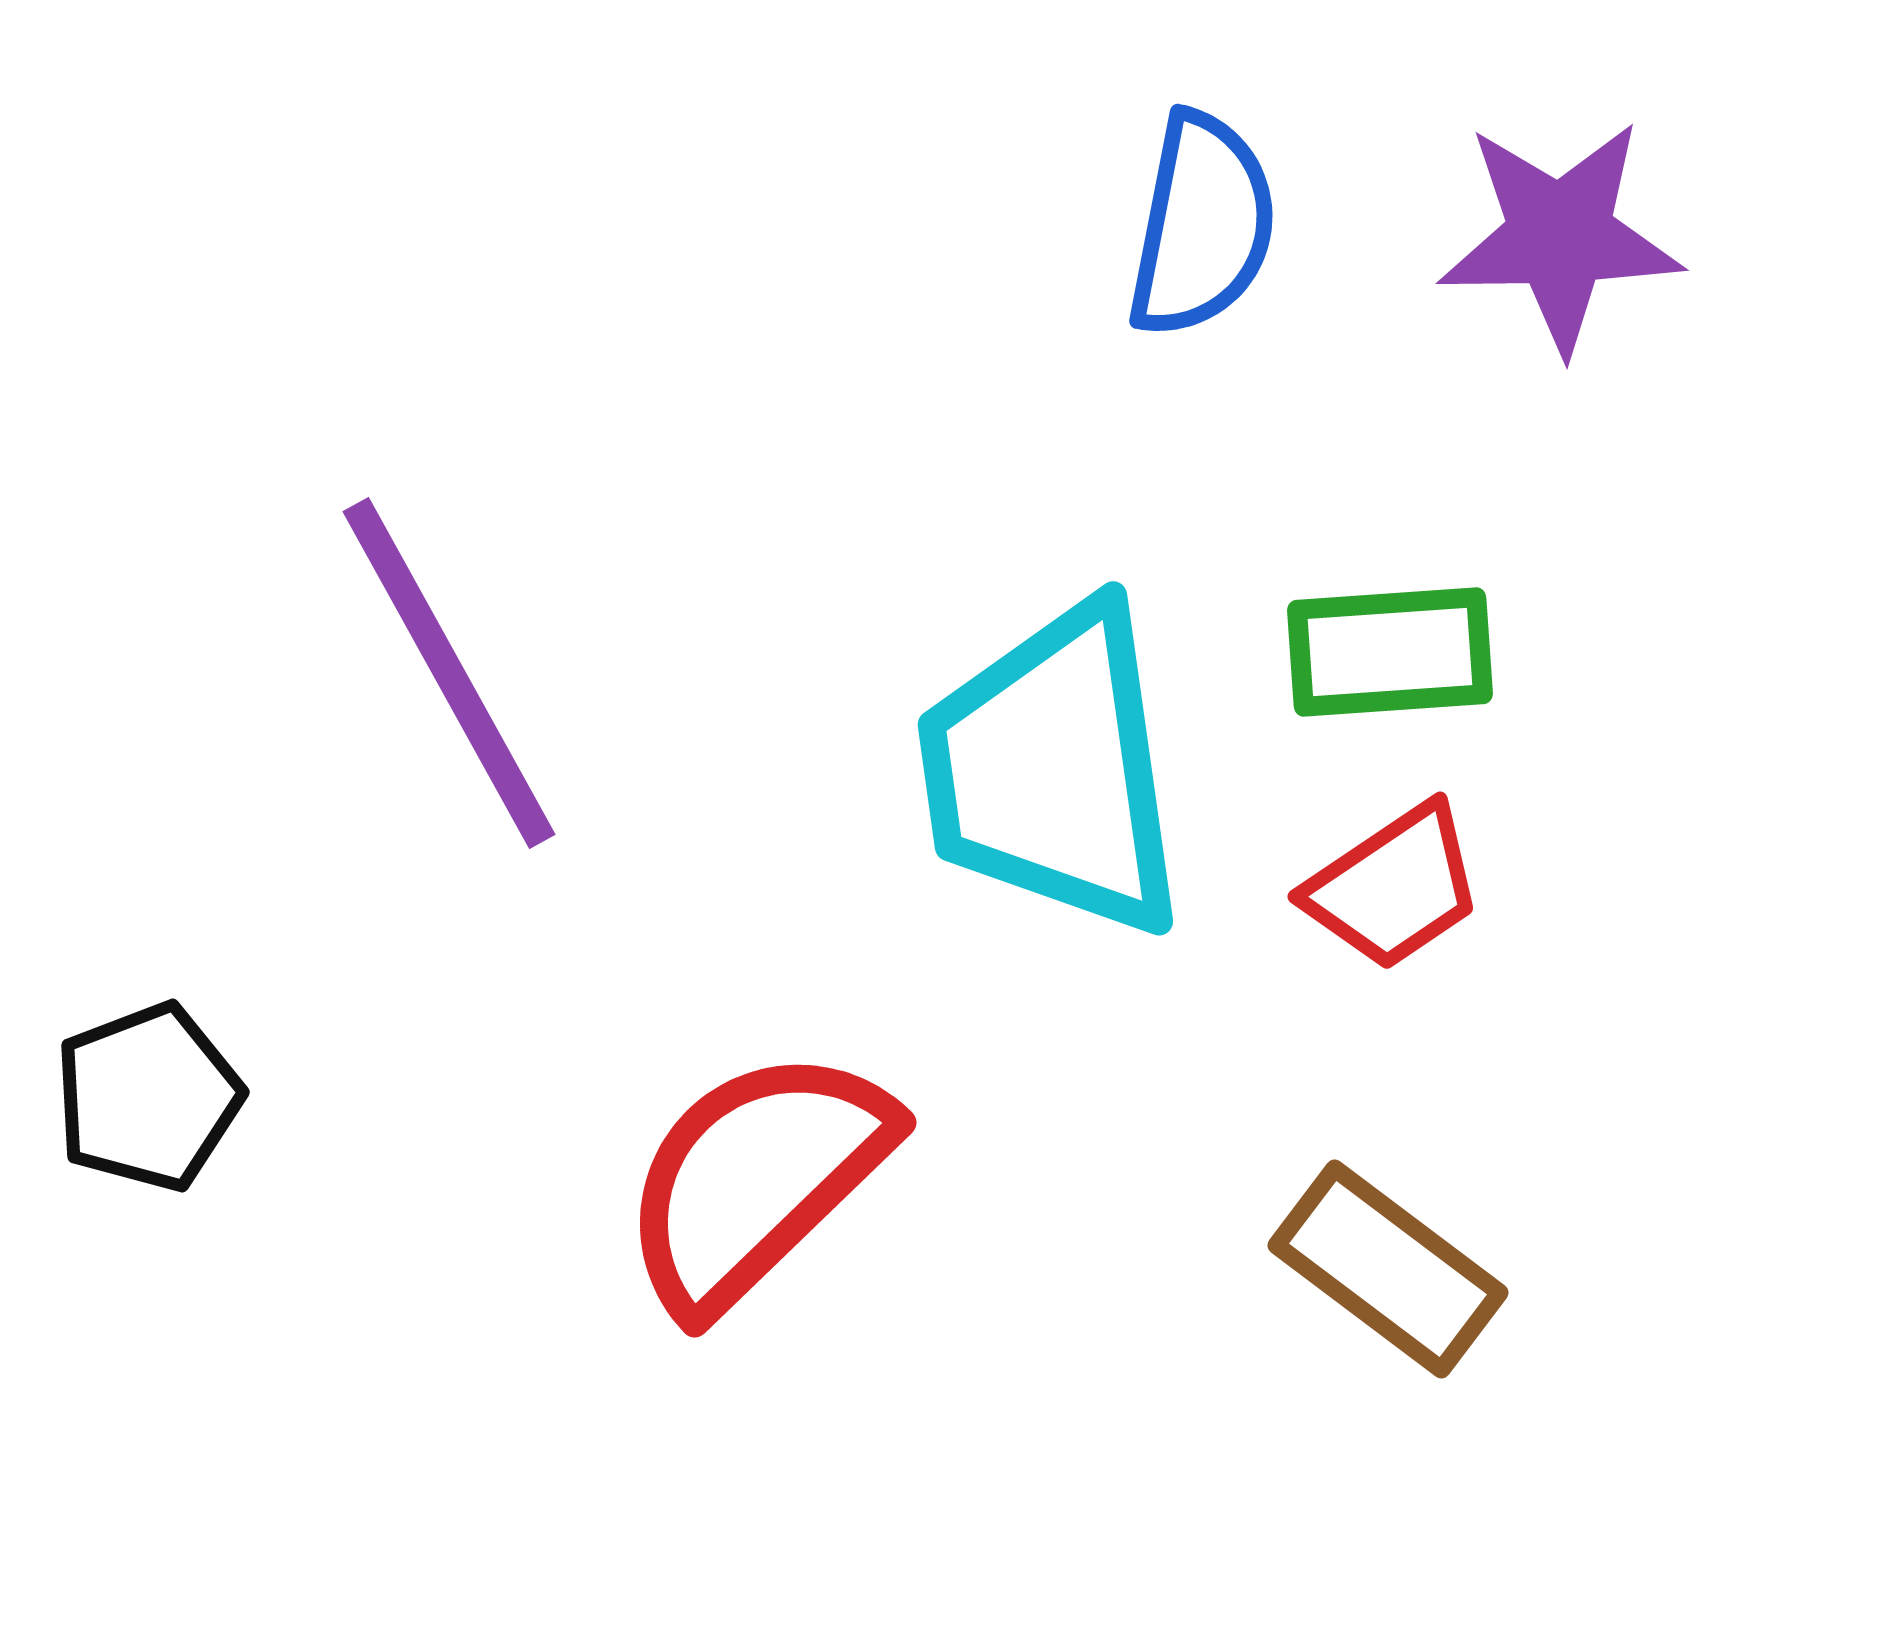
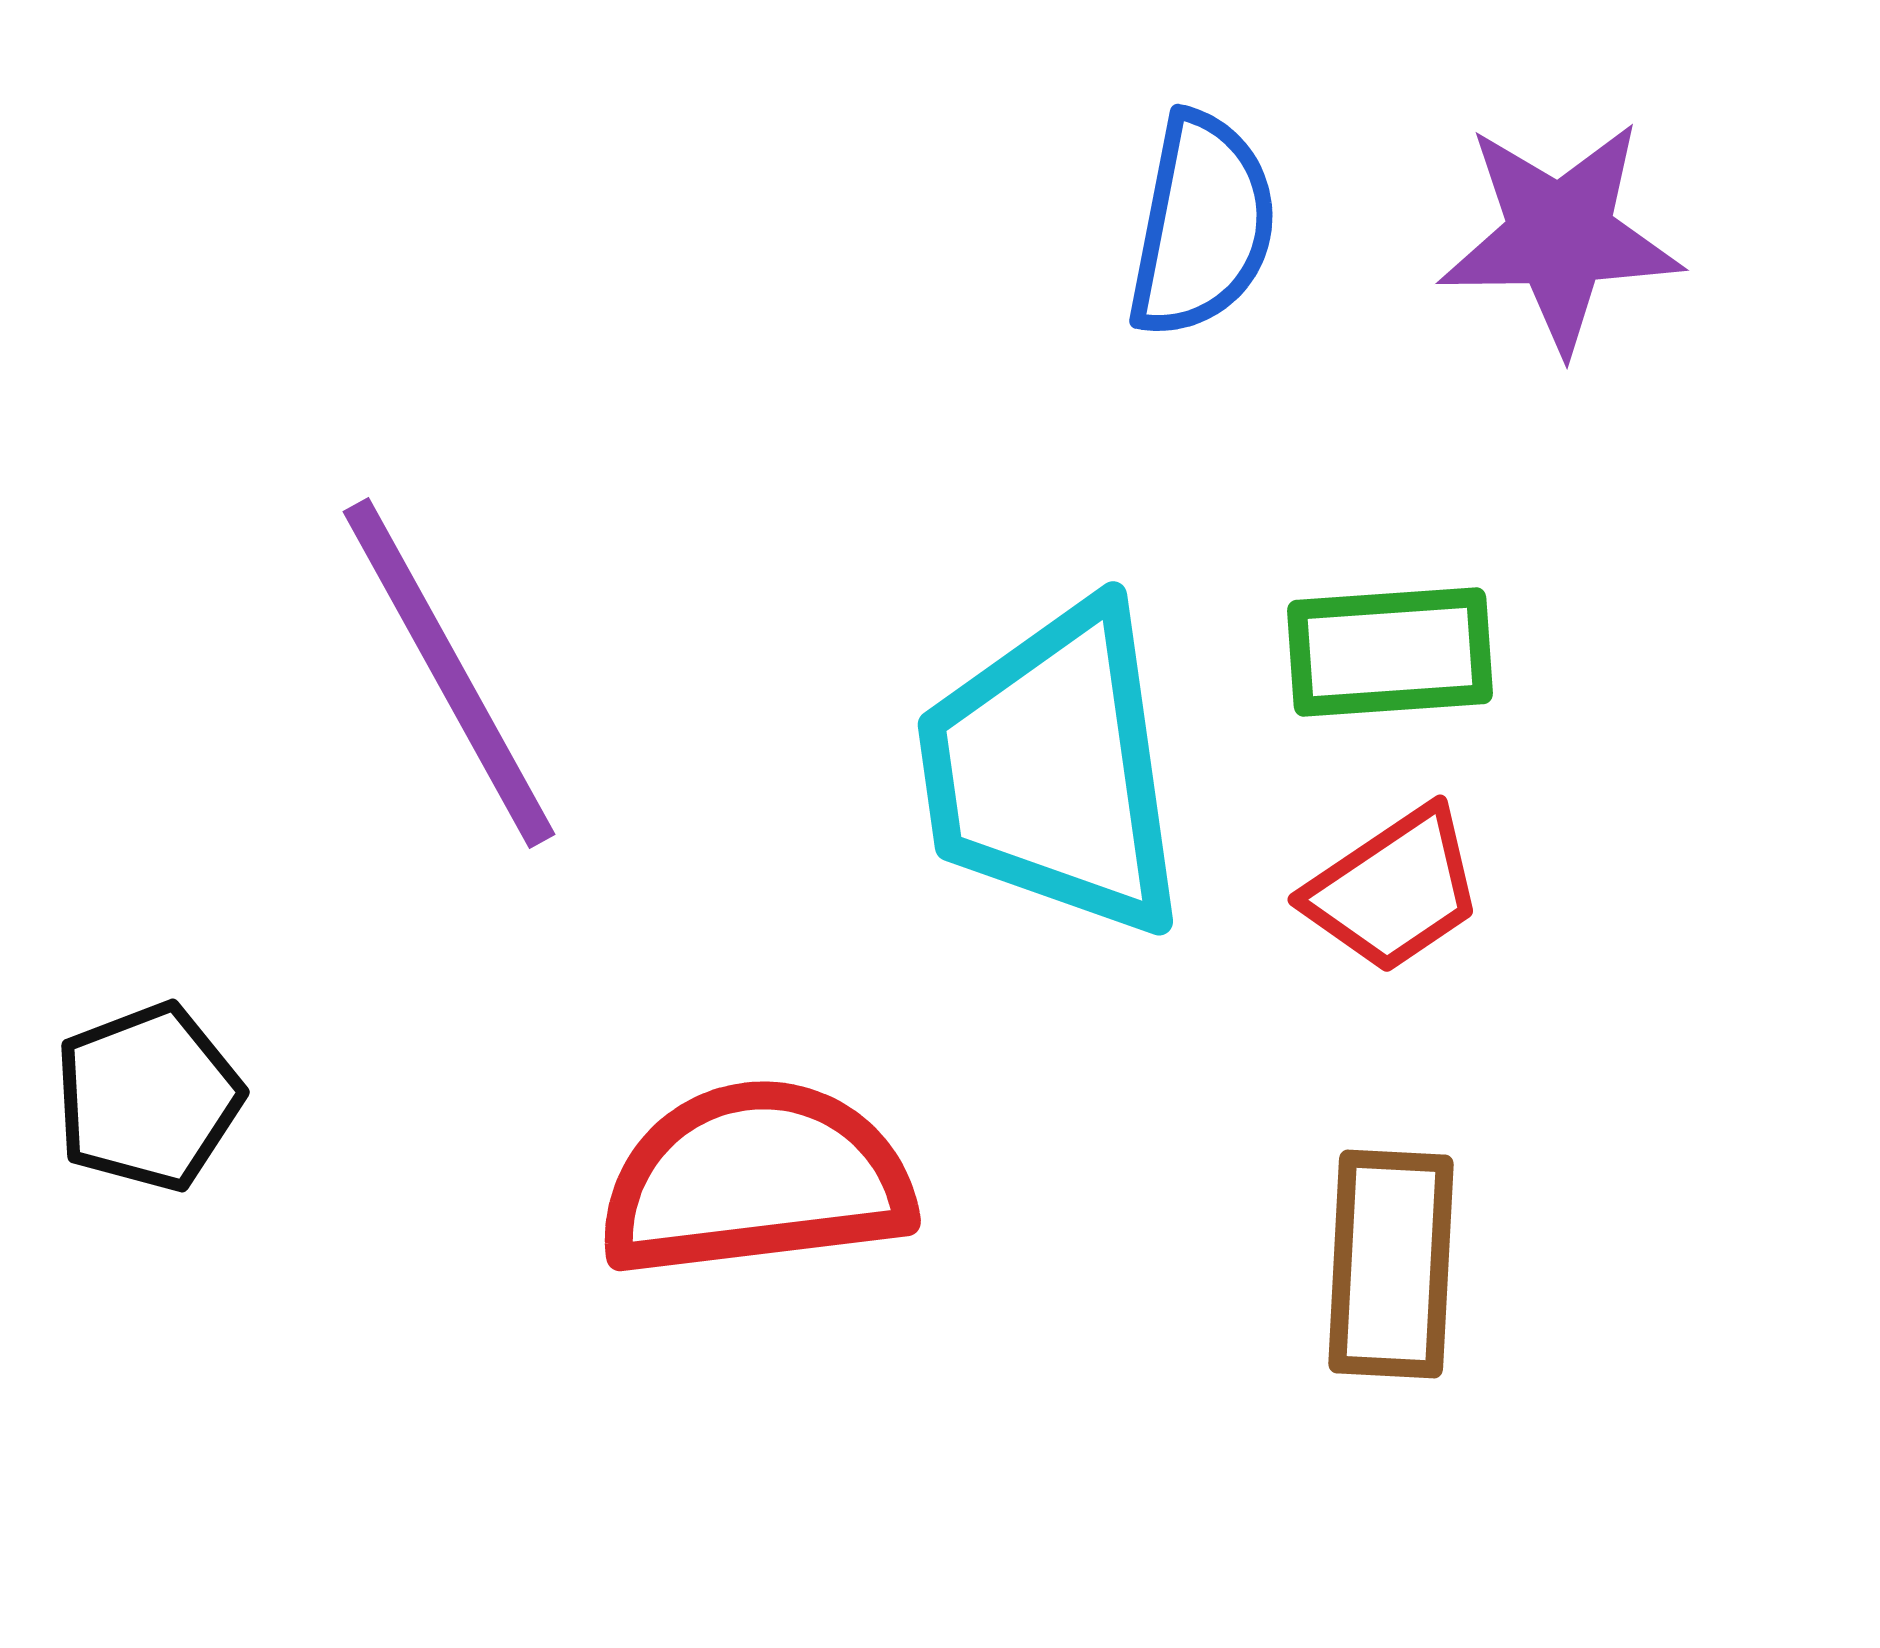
red trapezoid: moved 3 px down
red semicircle: rotated 37 degrees clockwise
brown rectangle: moved 3 px right, 5 px up; rotated 56 degrees clockwise
